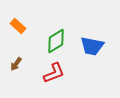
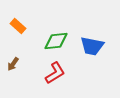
green diamond: rotated 25 degrees clockwise
brown arrow: moved 3 px left
red L-shape: moved 1 px right; rotated 10 degrees counterclockwise
